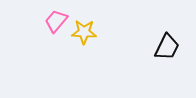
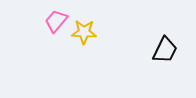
black trapezoid: moved 2 px left, 3 px down
